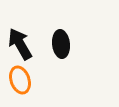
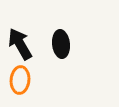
orange ellipse: rotated 24 degrees clockwise
